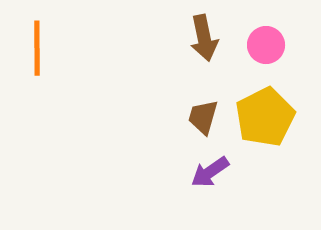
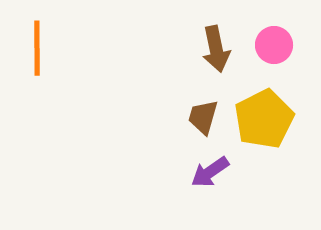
brown arrow: moved 12 px right, 11 px down
pink circle: moved 8 px right
yellow pentagon: moved 1 px left, 2 px down
